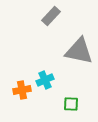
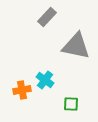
gray rectangle: moved 4 px left, 1 px down
gray triangle: moved 3 px left, 5 px up
cyan cross: rotated 30 degrees counterclockwise
